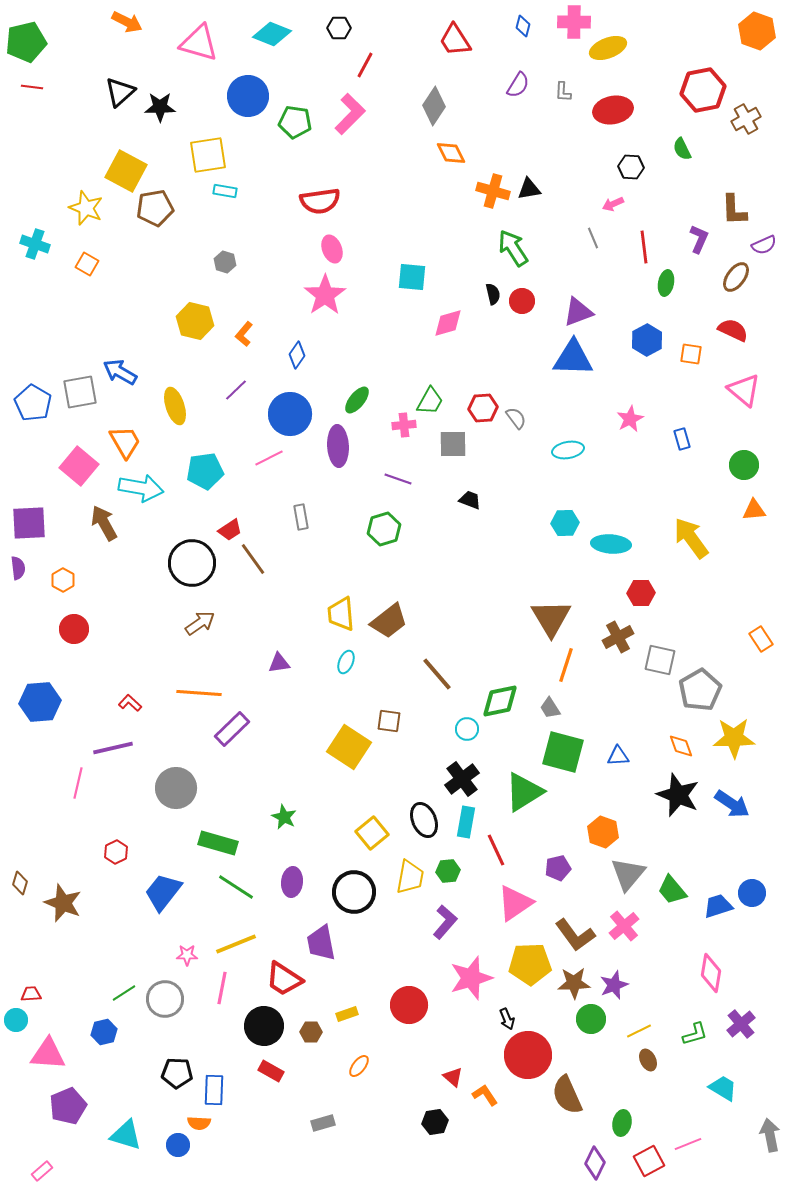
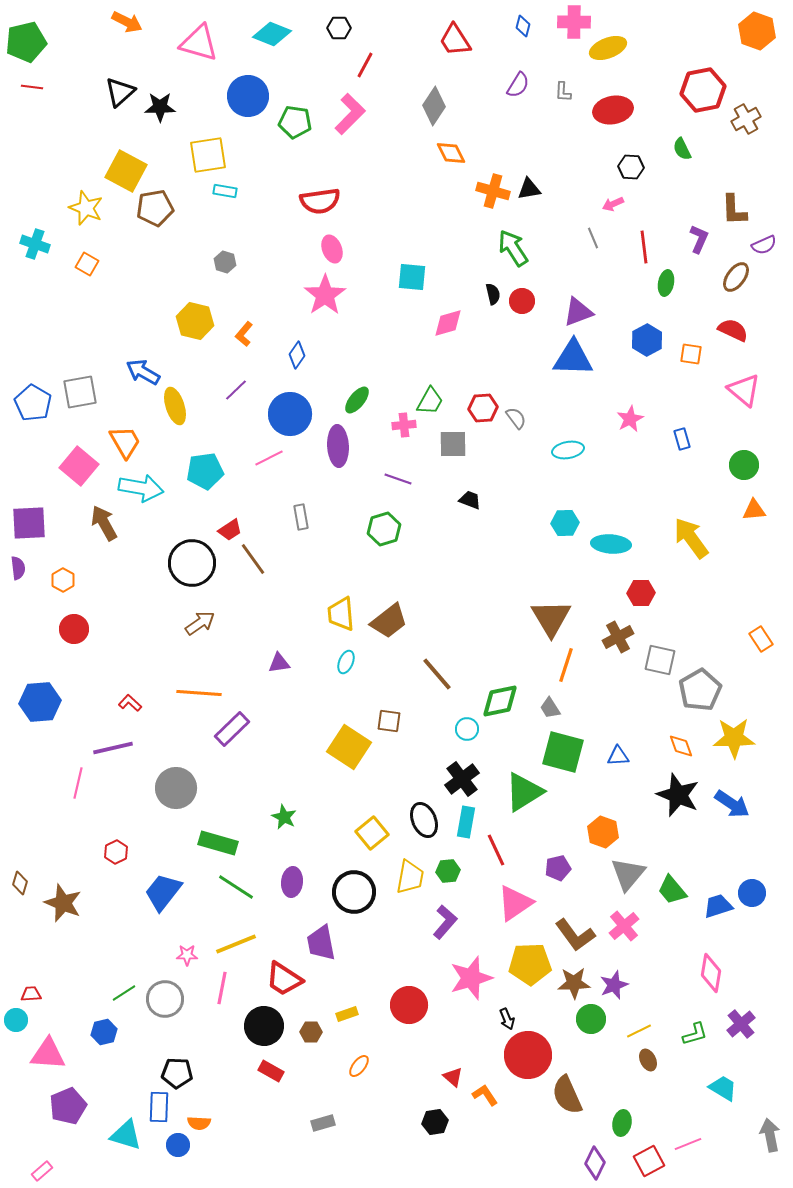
blue arrow at (120, 372): moved 23 px right
blue rectangle at (214, 1090): moved 55 px left, 17 px down
